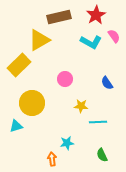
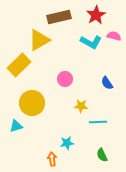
pink semicircle: rotated 40 degrees counterclockwise
